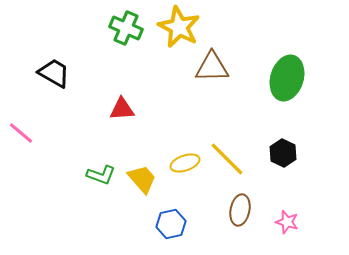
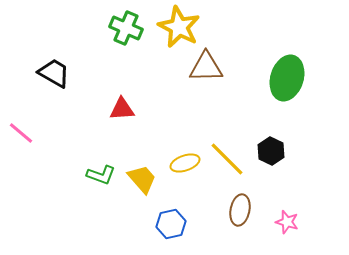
brown triangle: moved 6 px left
black hexagon: moved 12 px left, 2 px up
